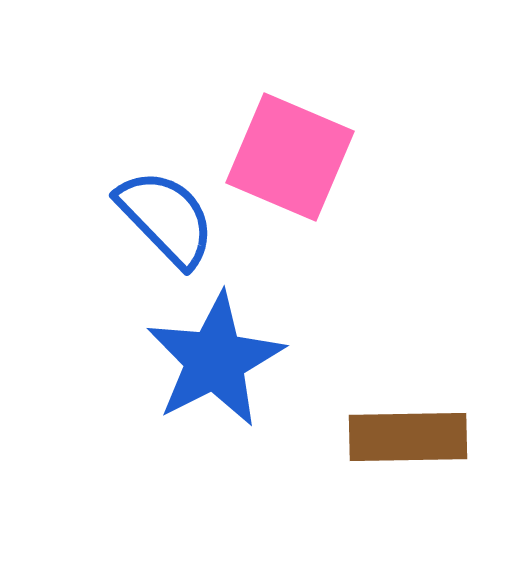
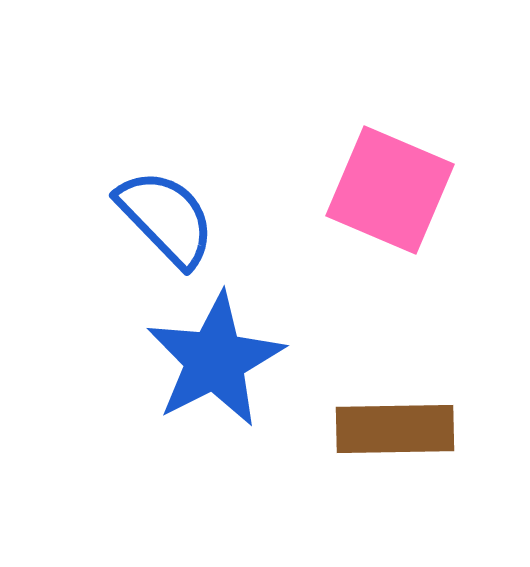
pink square: moved 100 px right, 33 px down
brown rectangle: moved 13 px left, 8 px up
